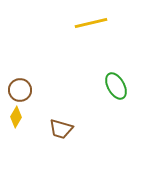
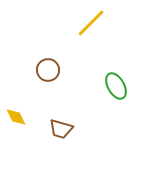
yellow line: rotated 32 degrees counterclockwise
brown circle: moved 28 px right, 20 px up
yellow diamond: rotated 55 degrees counterclockwise
